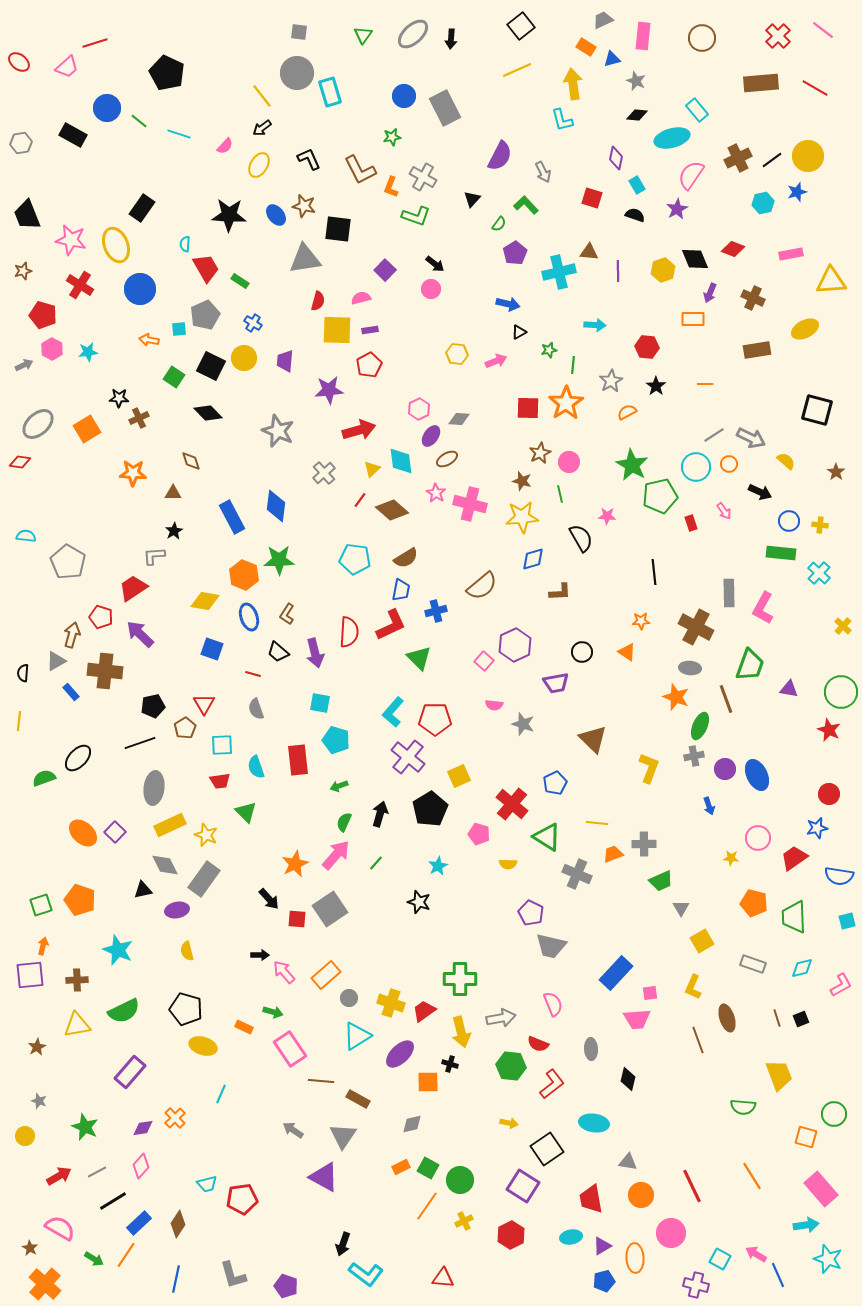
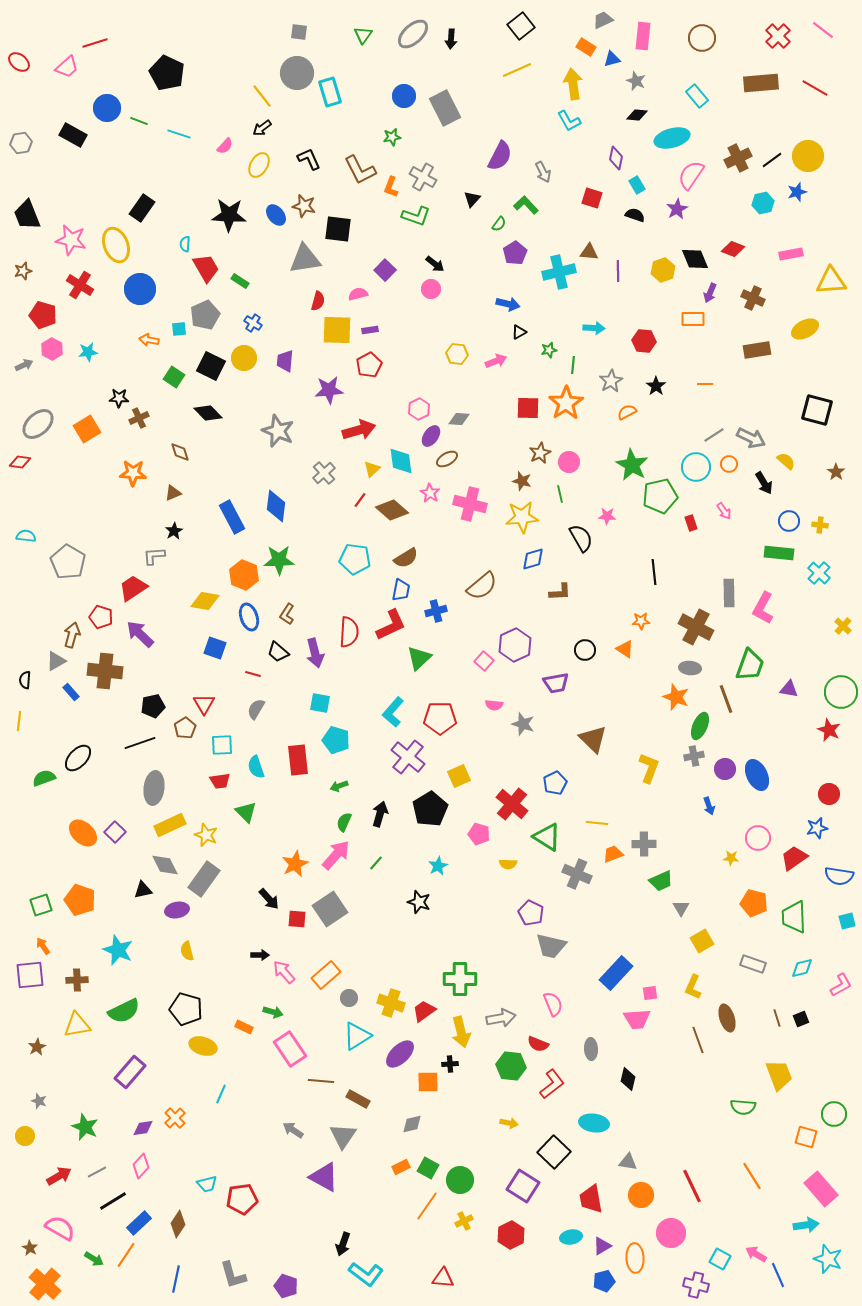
cyan rectangle at (697, 110): moved 14 px up
cyan L-shape at (562, 120): moved 7 px right, 1 px down; rotated 15 degrees counterclockwise
green line at (139, 121): rotated 18 degrees counterclockwise
pink semicircle at (361, 298): moved 3 px left, 4 px up
cyan arrow at (595, 325): moved 1 px left, 3 px down
red hexagon at (647, 347): moved 3 px left, 6 px up
brown diamond at (191, 461): moved 11 px left, 9 px up
black arrow at (760, 492): moved 4 px right, 9 px up; rotated 35 degrees clockwise
brown triangle at (173, 493): rotated 24 degrees counterclockwise
pink star at (436, 493): moved 6 px left
green rectangle at (781, 553): moved 2 px left
blue square at (212, 649): moved 3 px right, 1 px up
black circle at (582, 652): moved 3 px right, 2 px up
orange triangle at (627, 652): moved 2 px left, 3 px up
green triangle at (419, 658): rotated 32 degrees clockwise
black semicircle at (23, 673): moved 2 px right, 7 px down
gray semicircle at (256, 709): rotated 50 degrees clockwise
red pentagon at (435, 719): moved 5 px right, 1 px up
orange arrow at (43, 946): rotated 48 degrees counterclockwise
black cross at (450, 1064): rotated 21 degrees counterclockwise
black square at (547, 1149): moved 7 px right, 3 px down; rotated 12 degrees counterclockwise
